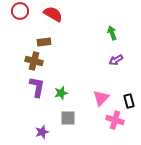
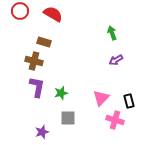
brown rectangle: rotated 24 degrees clockwise
